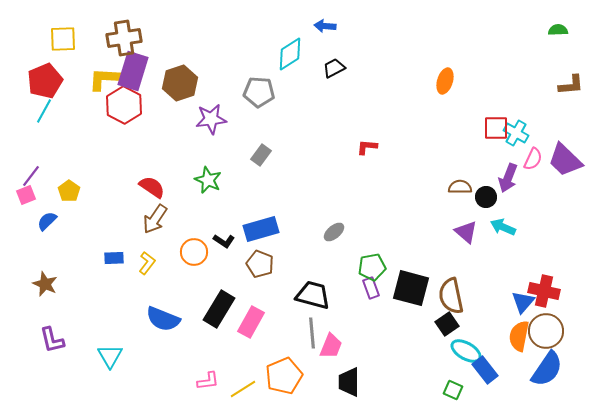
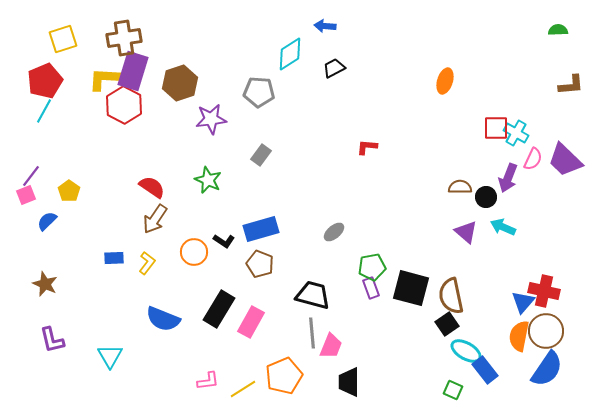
yellow square at (63, 39): rotated 16 degrees counterclockwise
